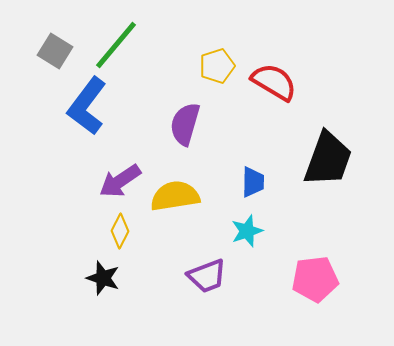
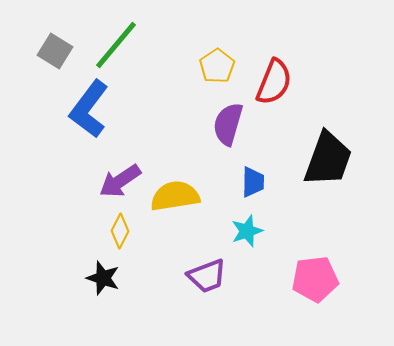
yellow pentagon: rotated 16 degrees counterclockwise
red semicircle: rotated 81 degrees clockwise
blue L-shape: moved 2 px right, 3 px down
purple semicircle: moved 43 px right
